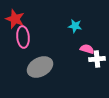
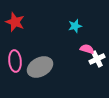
red star: moved 3 px down
cyan star: rotated 24 degrees counterclockwise
pink ellipse: moved 8 px left, 24 px down
white cross: rotated 21 degrees counterclockwise
